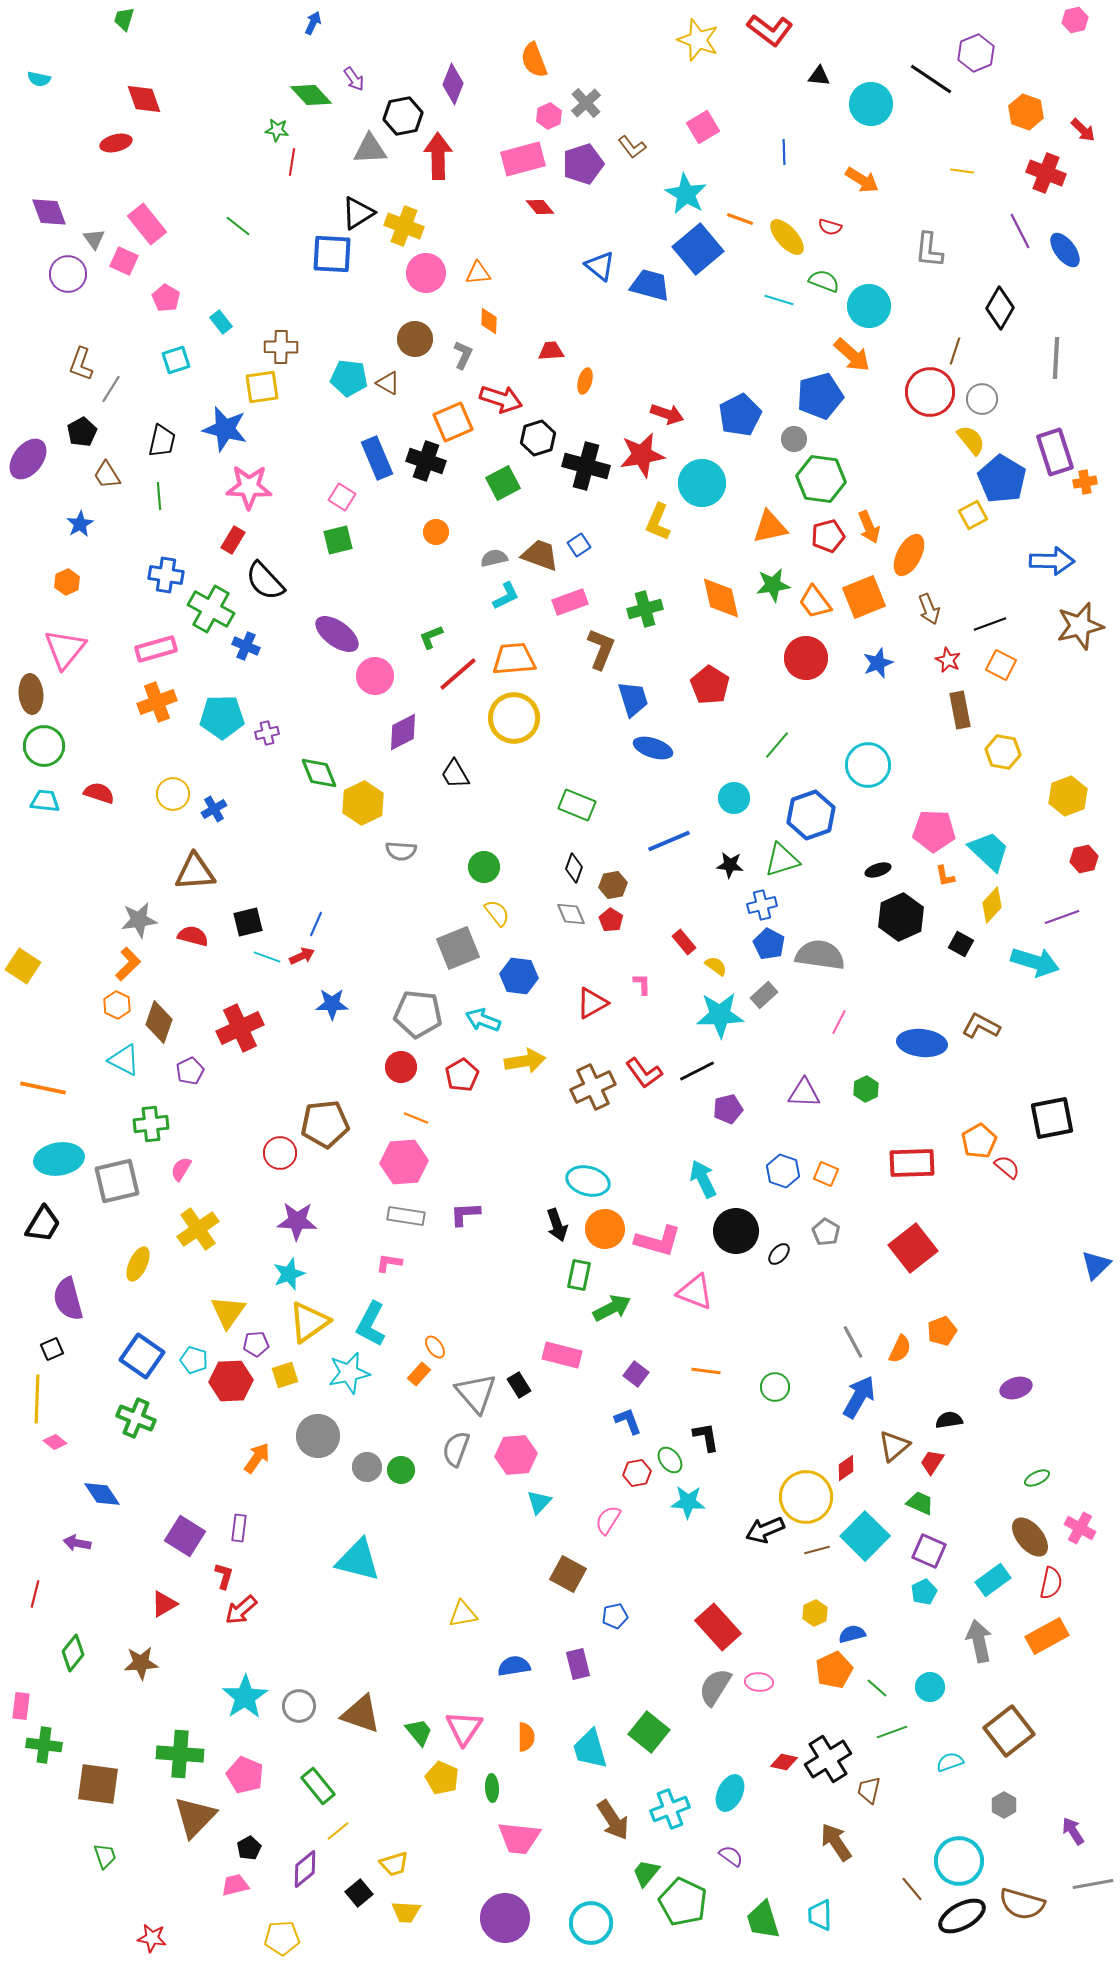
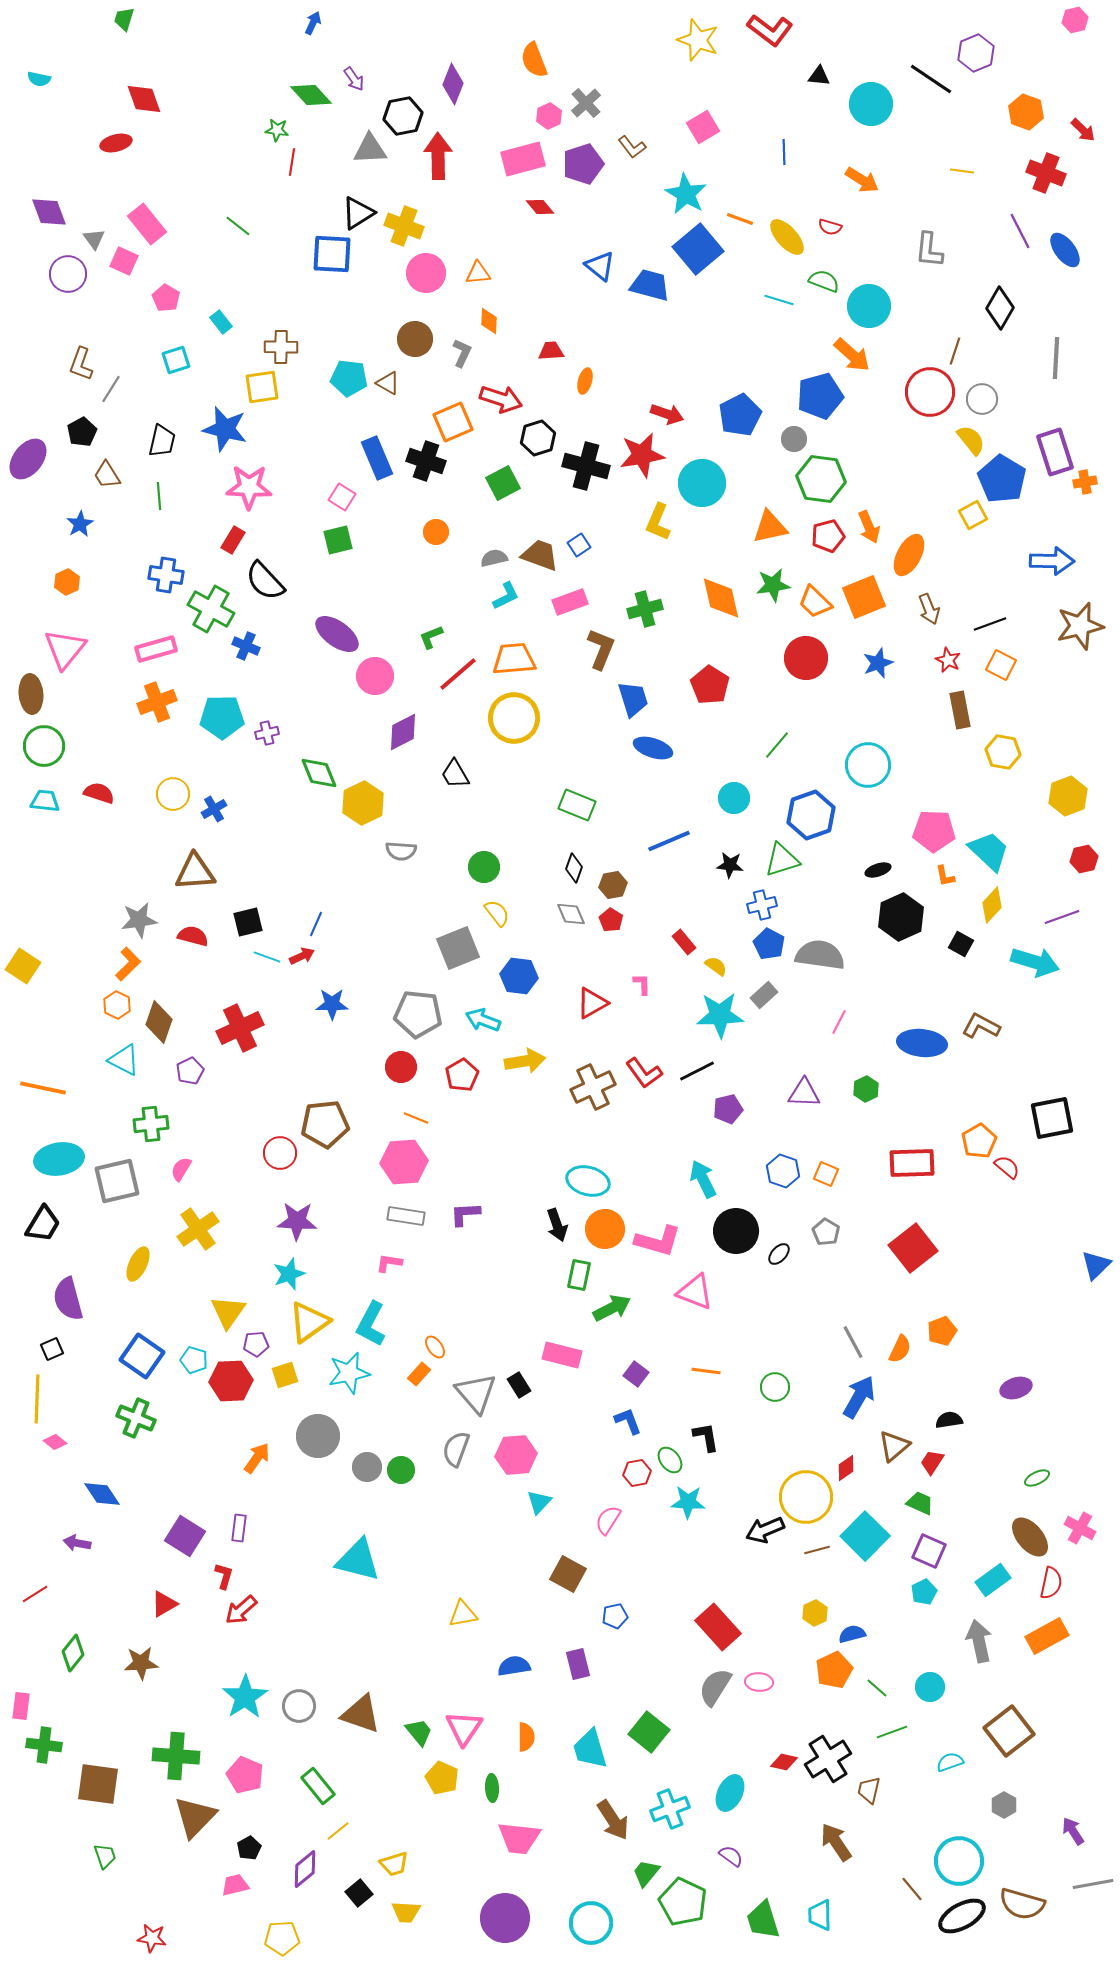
gray L-shape at (463, 355): moved 1 px left, 2 px up
orange trapezoid at (815, 602): rotated 9 degrees counterclockwise
red line at (35, 1594): rotated 44 degrees clockwise
green cross at (180, 1754): moved 4 px left, 2 px down
